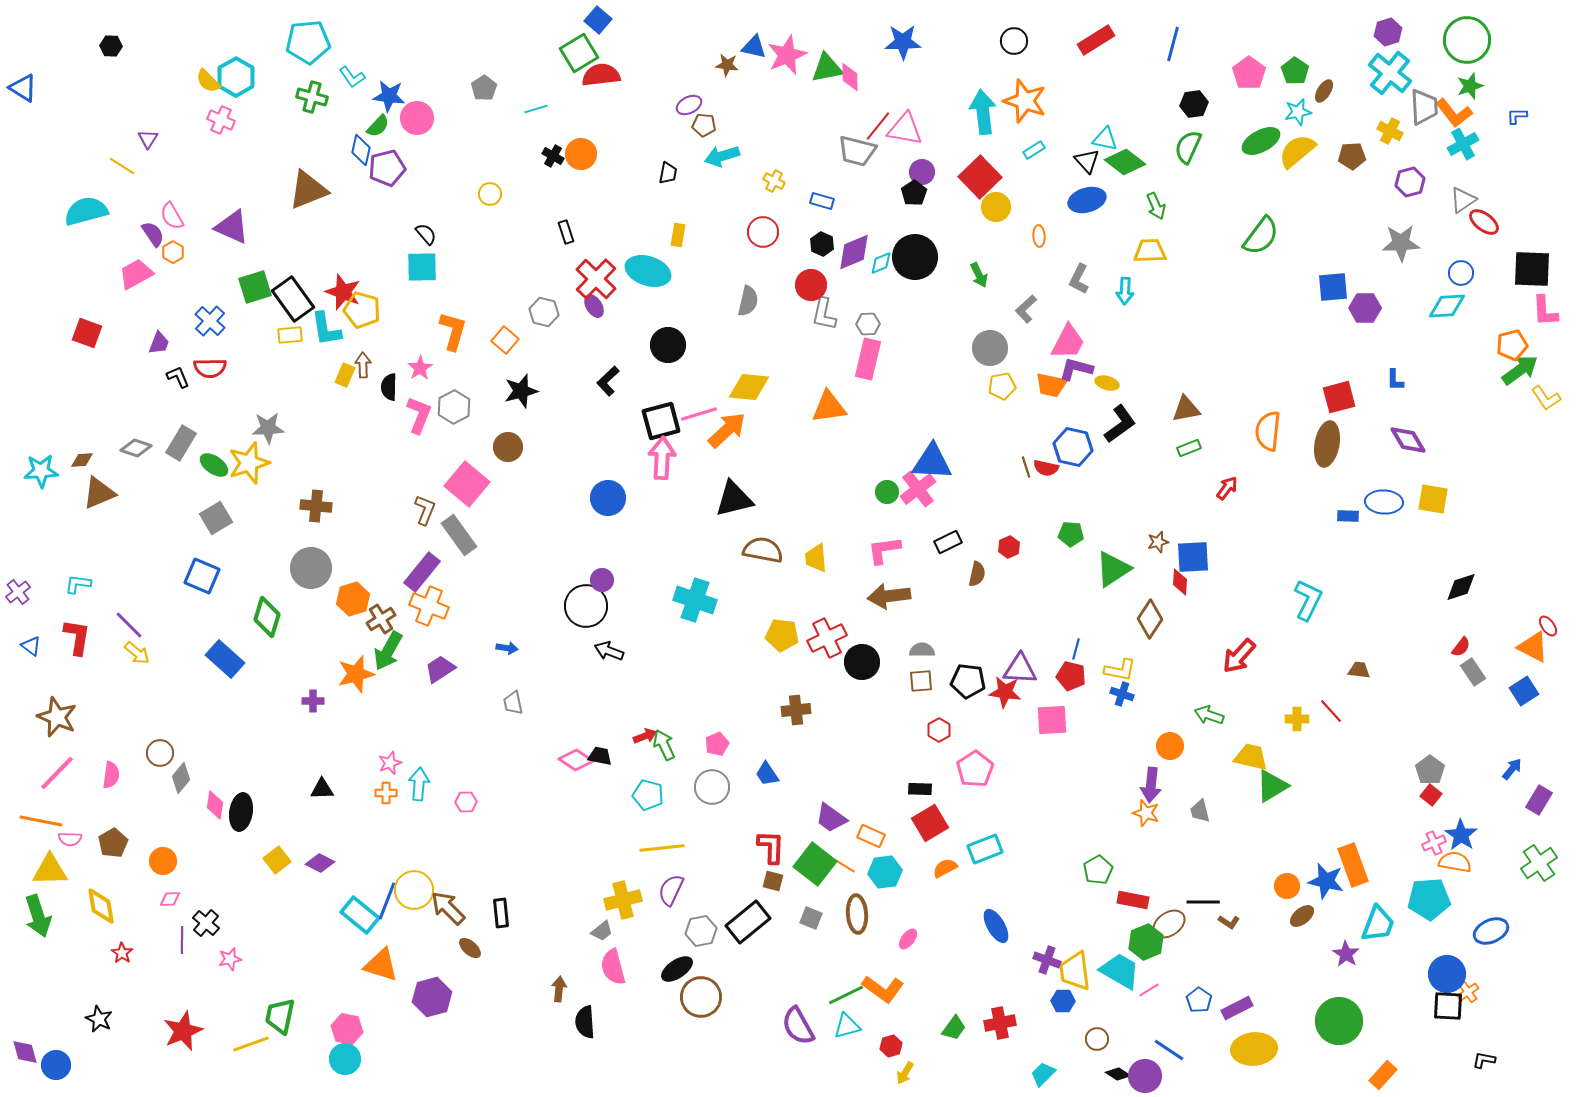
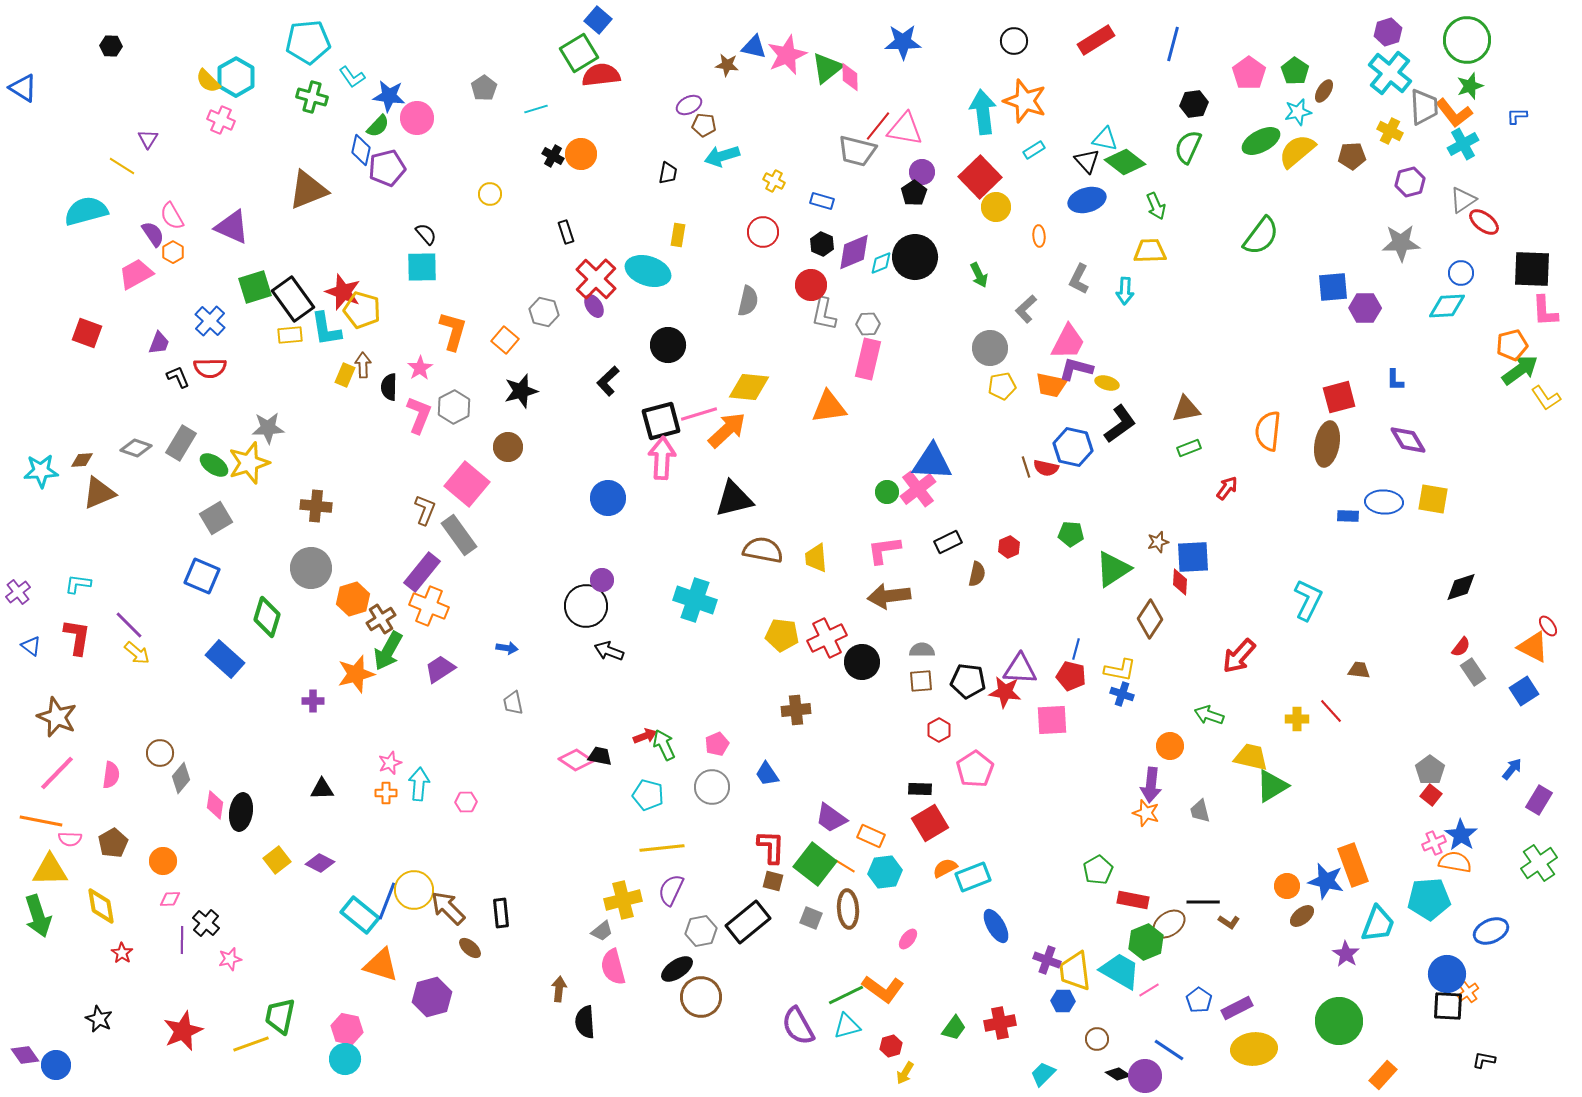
green triangle at (827, 68): rotated 28 degrees counterclockwise
cyan rectangle at (985, 849): moved 12 px left, 28 px down
brown ellipse at (857, 914): moved 9 px left, 5 px up
purple diamond at (25, 1052): moved 3 px down; rotated 20 degrees counterclockwise
